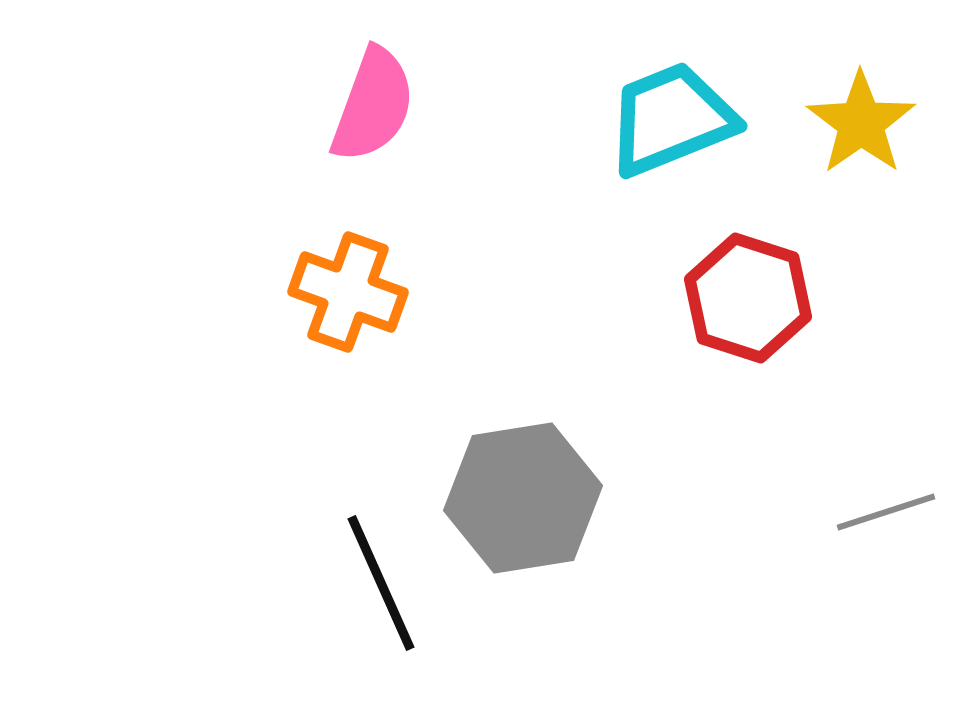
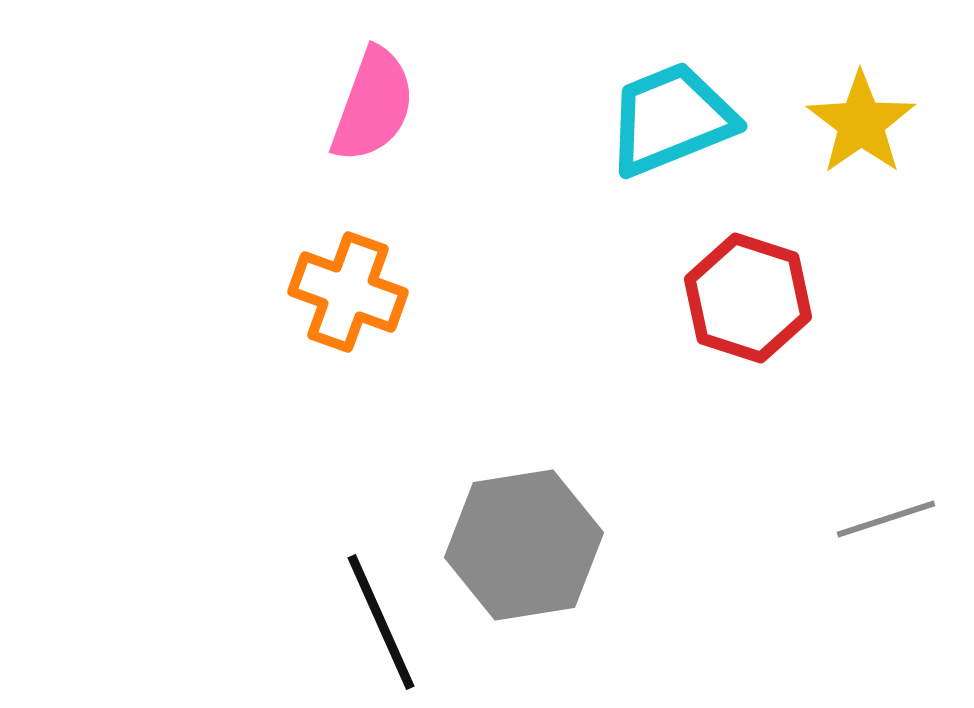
gray hexagon: moved 1 px right, 47 px down
gray line: moved 7 px down
black line: moved 39 px down
